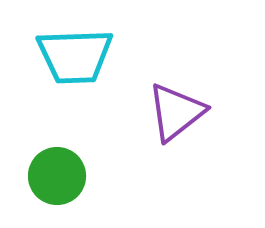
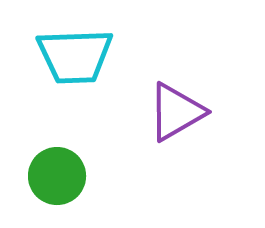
purple triangle: rotated 8 degrees clockwise
